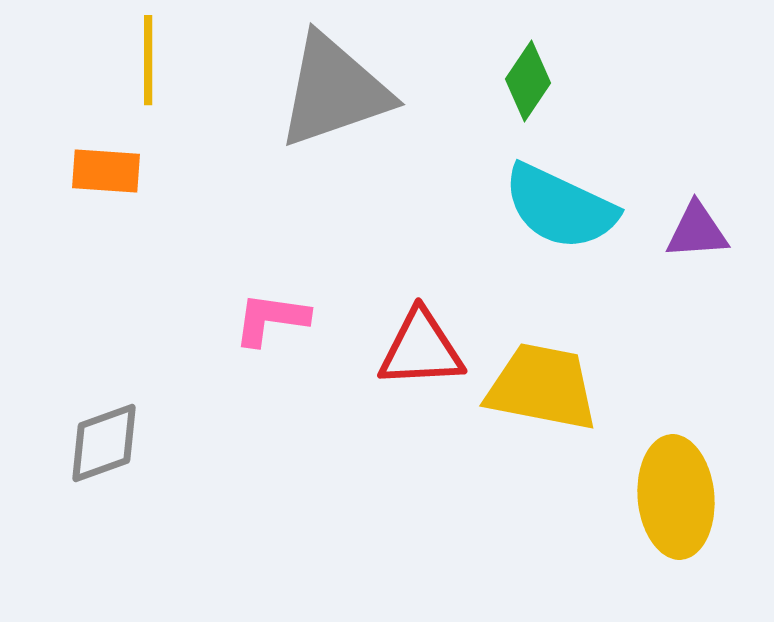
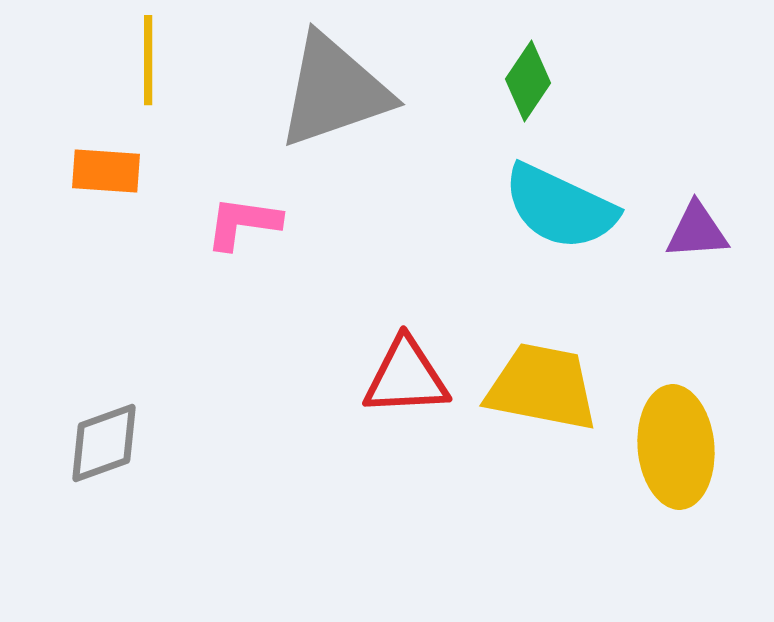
pink L-shape: moved 28 px left, 96 px up
red triangle: moved 15 px left, 28 px down
yellow ellipse: moved 50 px up
